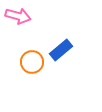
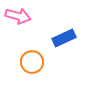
blue rectangle: moved 3 px right, 12 px up; rotated 15 degrees clockwise
